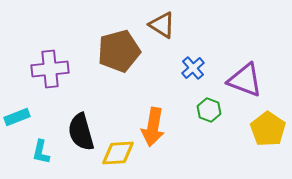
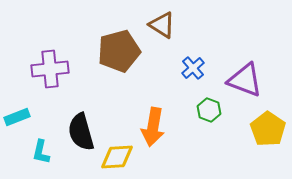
yellow diamond: moved 1 px left, 4 px down
